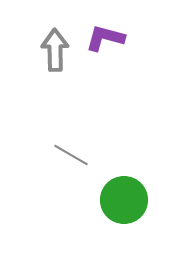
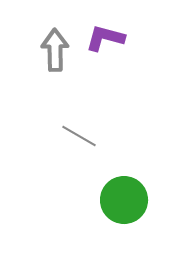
gray line: moved 8 px right, 19 px up
